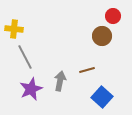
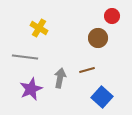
red circle: moved 1 px left
yellow cross: moved 25 px right, 1 px up; rotated 24 degrees clockwise
brown circle: moved 4 px left, 2 px down
gray line: rotated 55 degrees counterclockwise
gray arrow: moved 3 px up
